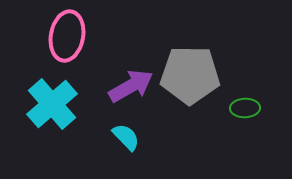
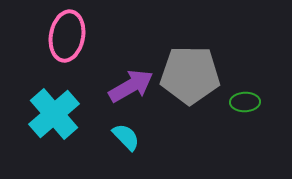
cyan cross: moved 2 px right, 10 px down
green ellipse: moved 6 px up
